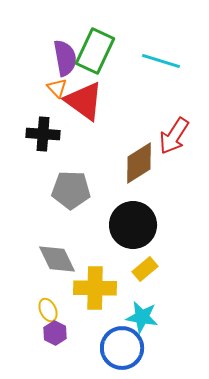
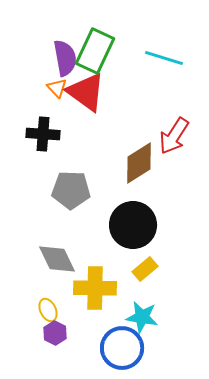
cyan line: moved 3 px right, 3 px up
red triangle: moved 2 px right, 9 px up
